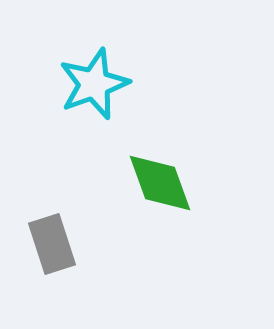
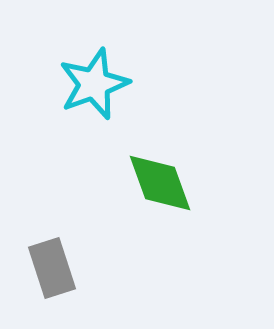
gray rectangle: moved 24 px down
